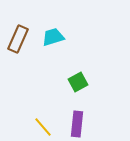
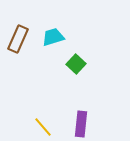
green square: moved 2 px left, 18 px up; rotated 18 degrees counterclockwise
purple rectangle: moved 4 px right
